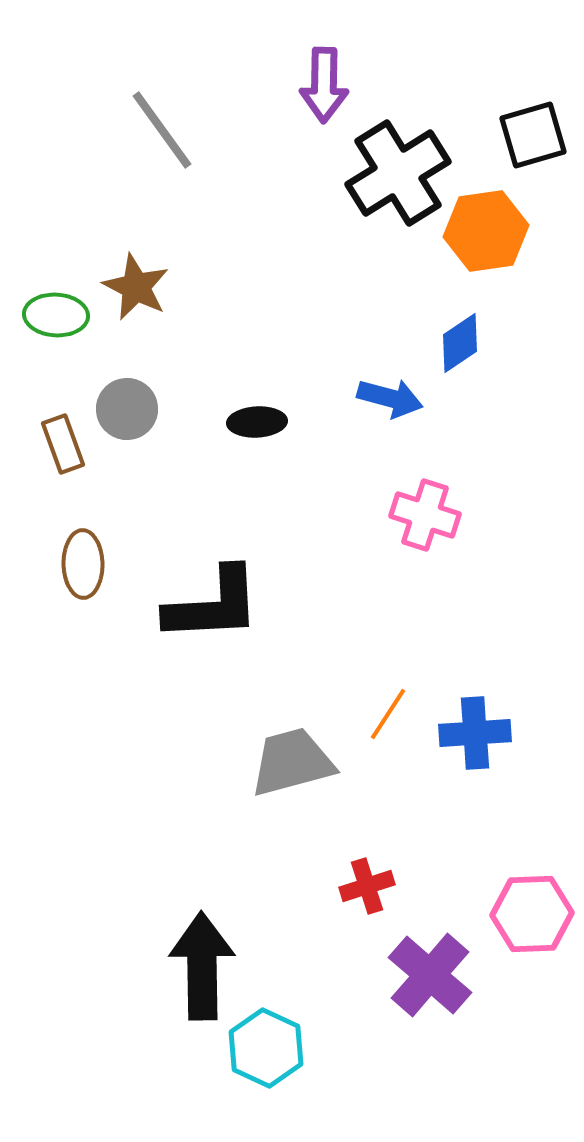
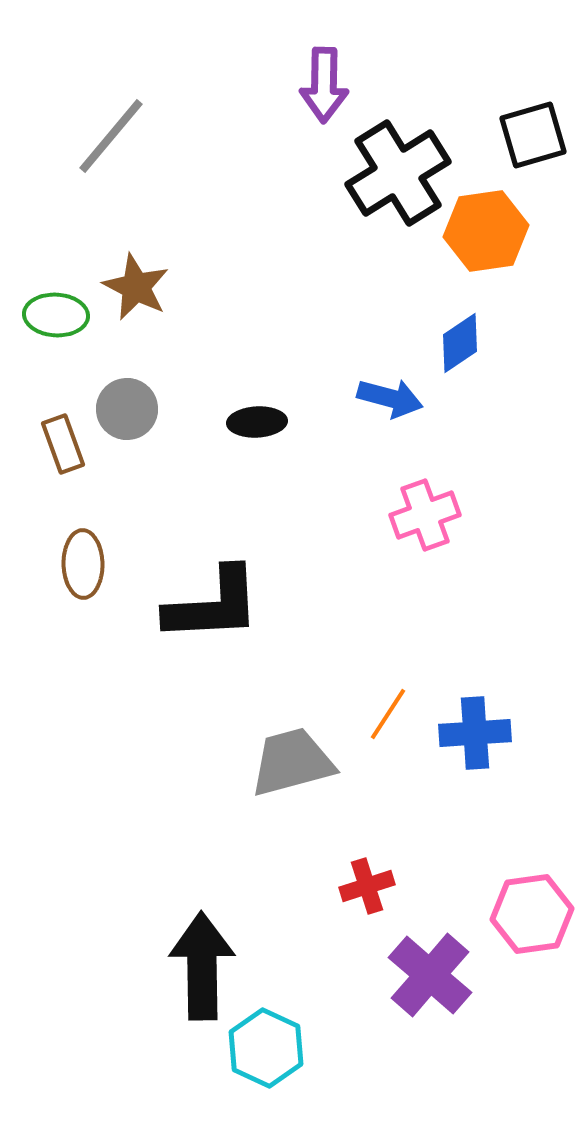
gray line: moved 51 px left, 6 px down; rotated 76 degrees clockwise
pink cross: rotated 38 degrees counterclockwise
pink hexagon: rotated 6 degrees counterclockwise
